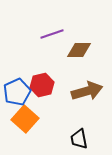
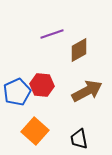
brown diamond: rotated 30 degrees counterclockwise
red hexagon: rotated 20 degrees clockwise
brown arrow: rotated 12 degrees counterclockwise
orange square: moved 10 px right, 12 px down
